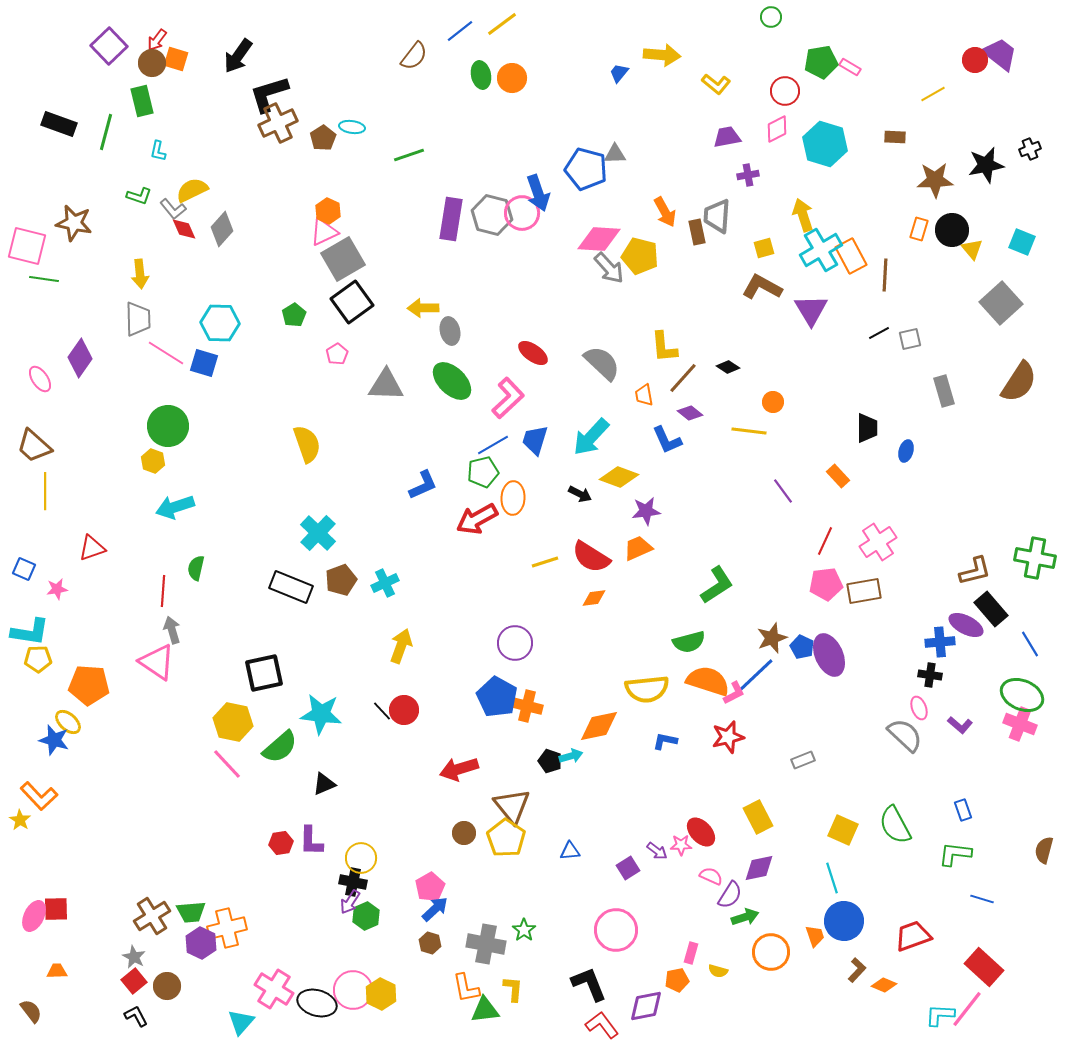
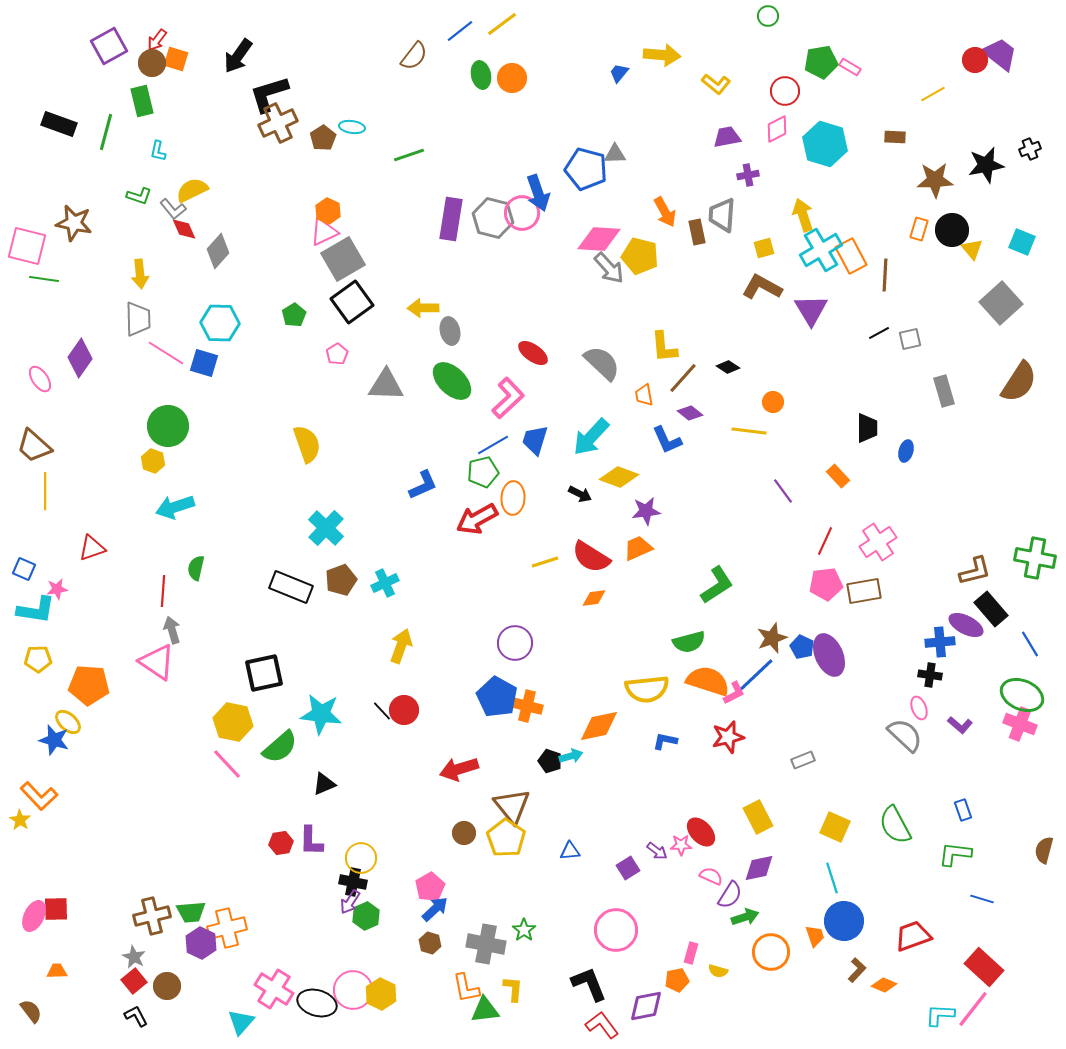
green circle at (771, 17): moved 3 px left, 1 px up
purple square at (109, 46): rotated 15 degrees clockwise
gray hexagon at (492, 215): moved 1 px right, 3 px down
gray trapezoid at (717, 216): moved 5 px right, 1 px up
gray diamond at (222, 229): moved 4 px left, 22 px down
cyan cross at (318, 533): moved 8 px right, 5 px up
cyan L-shape at (30, 632): moved 6 px right, 22 px up
yellow square at (843, 830): moved 8 px left, 3 px up
brown cross at (152, 916): rotated 18 degrees clockwise
pink line at (967, 1009): moved 6 px right
